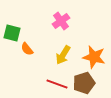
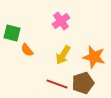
orange semicircle: moved 1 px down
brown pentagon: moved 1 px left
